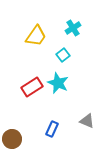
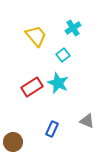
yellow trapezoid: rotated 75 degrees counterclockwise
brown circle: moved 1 px right, 3 px down
